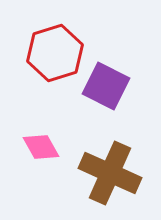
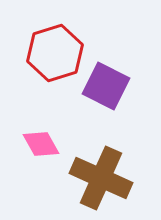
pink diamond: moved 3 px up
brown cross: moved 9 px left, 5 px down
